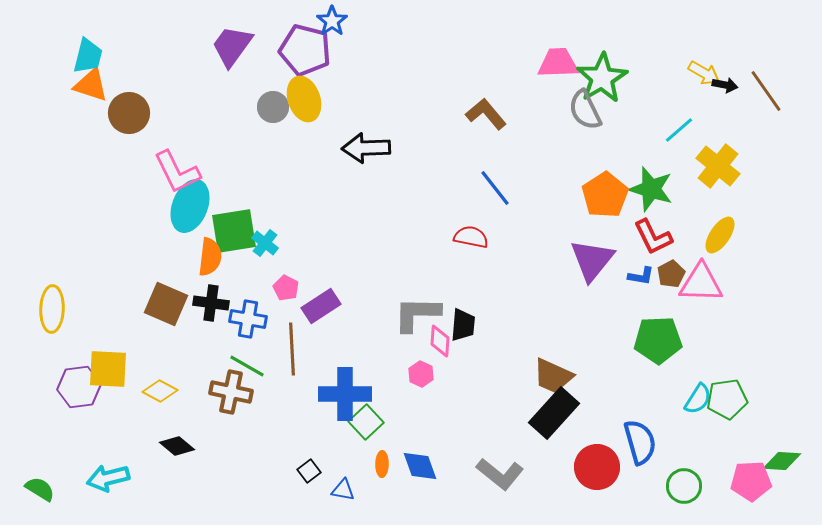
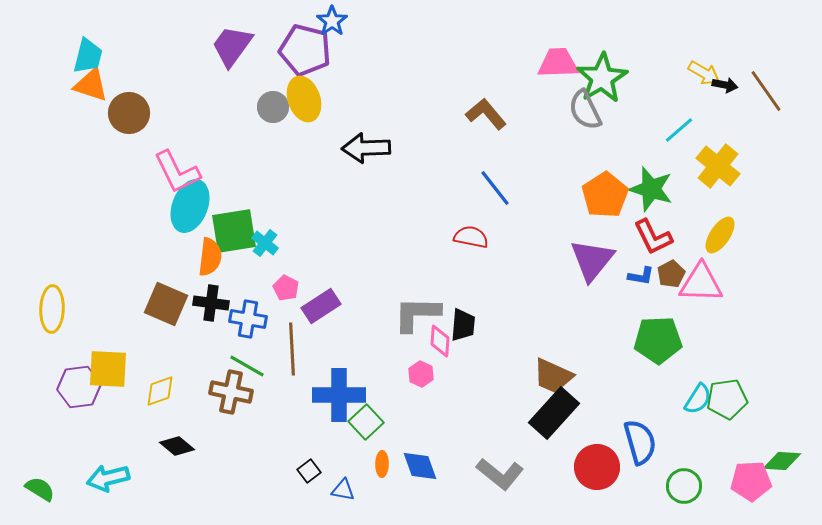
yellow diamond at (160, 391): rotated 48 degrees counterclockwise
blue cross at (345, 394): moved 6 px left, 1 px down
